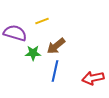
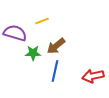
red arrow: moved 2 px up
